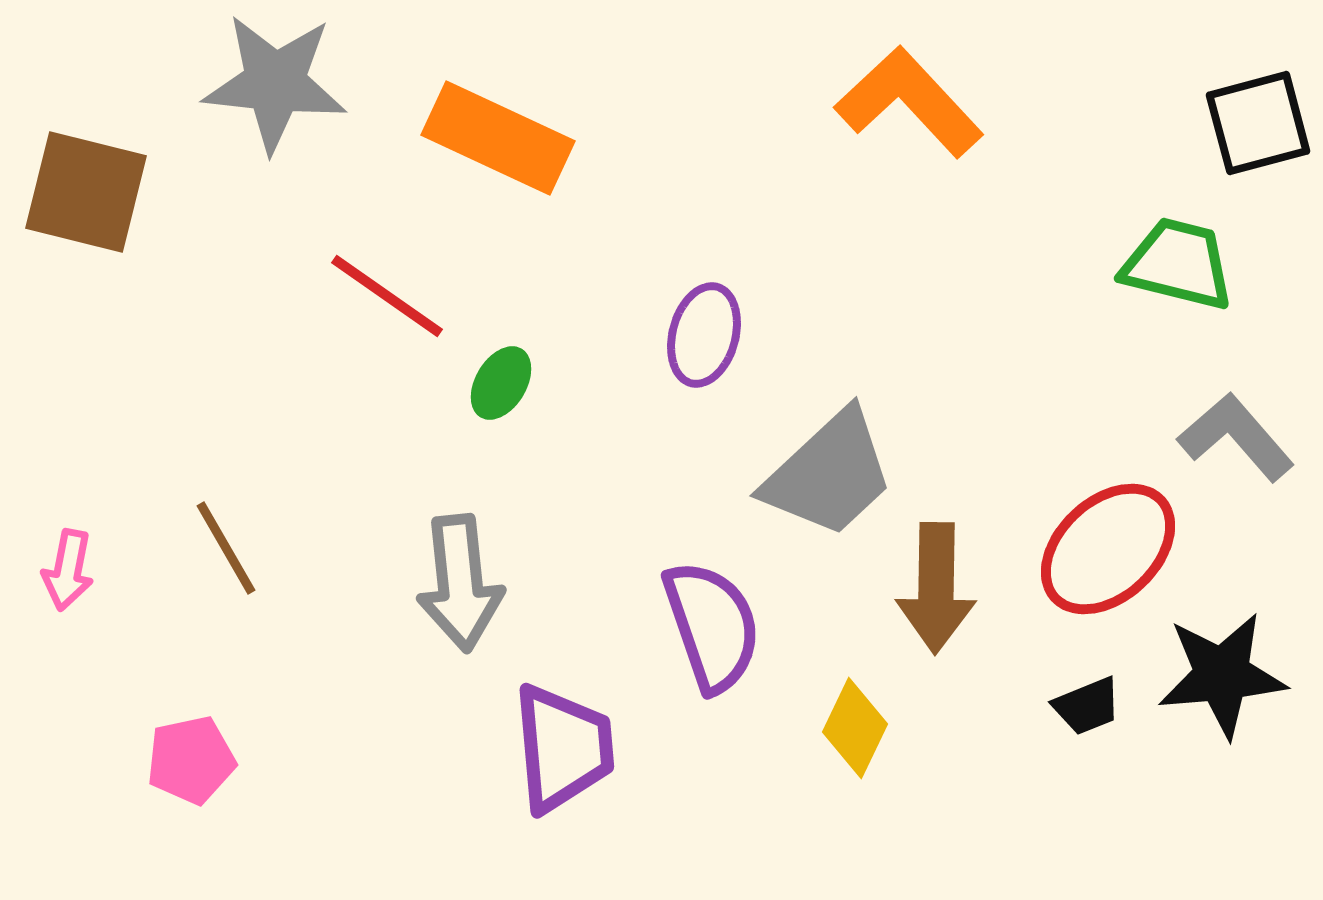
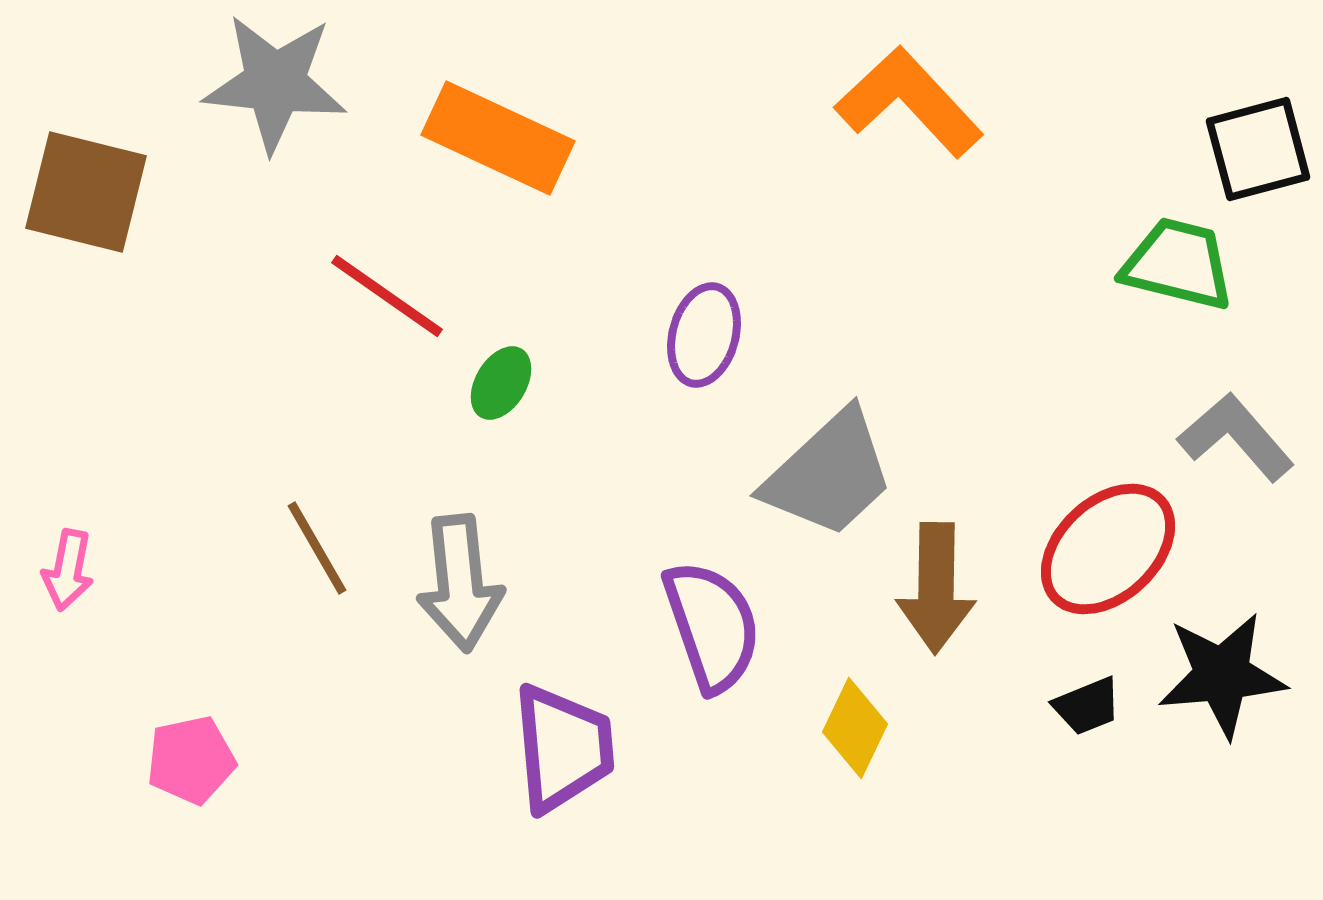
black square: moved 26 px down
brown line: moved 91 px right
